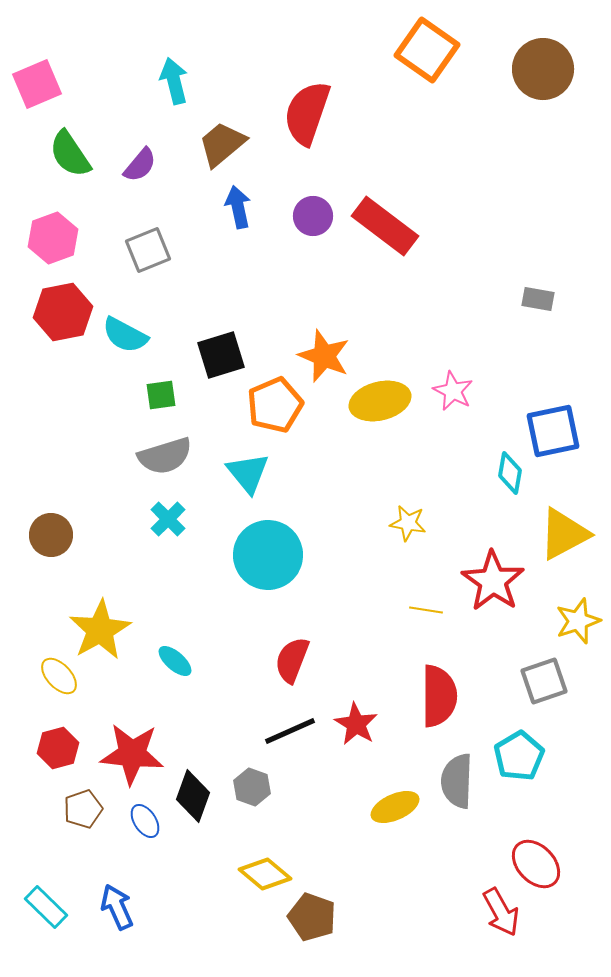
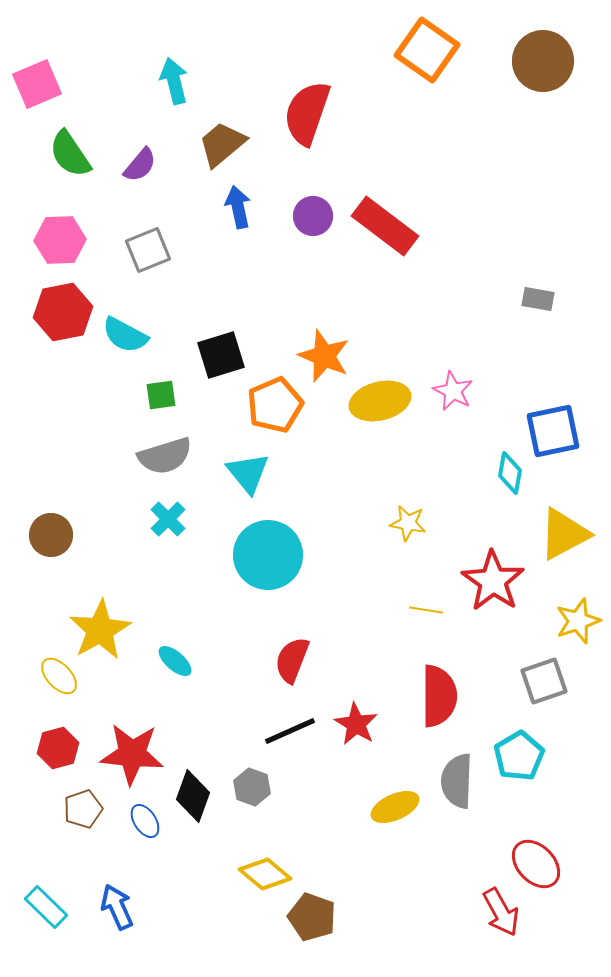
brown circle at (543, 69): moved 8 px up
pink hexagon at (53, 238): moved 7 px right, 2 px down; rotated 18 degrees clockwise
